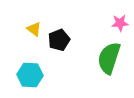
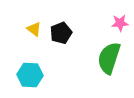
black pentagon: moved 2 px right, 7 px up
